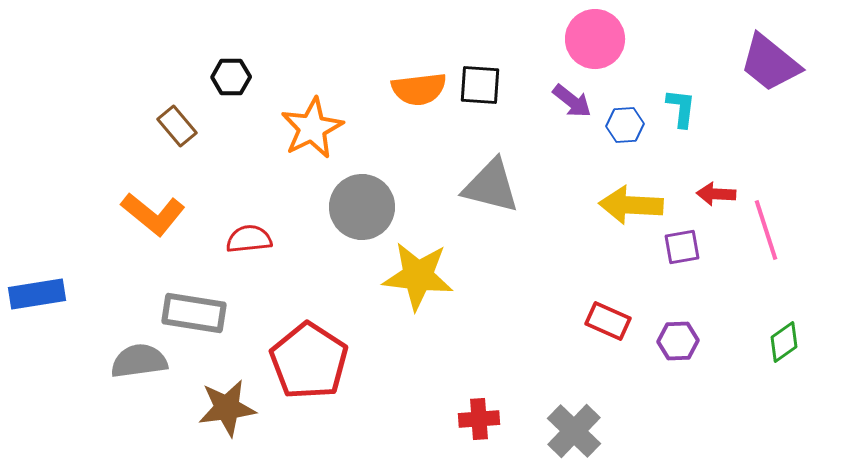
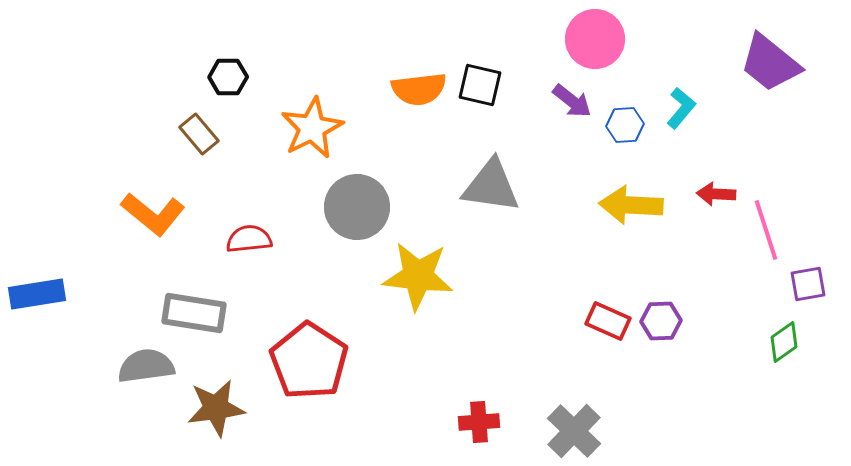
black hexagon: moved 3 px left
black square: rotated 9 degrees clockwise
cyan L-shape: rotated 33 degrees clockwise
brown rectangle: moved 22 px right, 8 px down
gray triangle: rotated 6 degrees counterclockwise
gray circle: moved 5 px left
purple square: moved 126 px right, 37 px down
purple hexagon: moved 17 px left, 20 px up
gray semicircle: moved 7 px right, 5 px down
brown star: moved 11 px left
red cross: moved 3 px down
